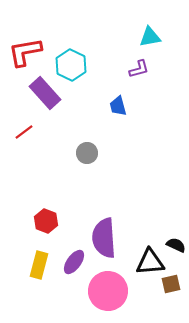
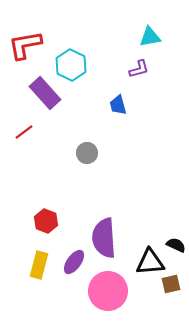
red L-shape: moved 7 px up
blue trapezoid: moved 1 px up
